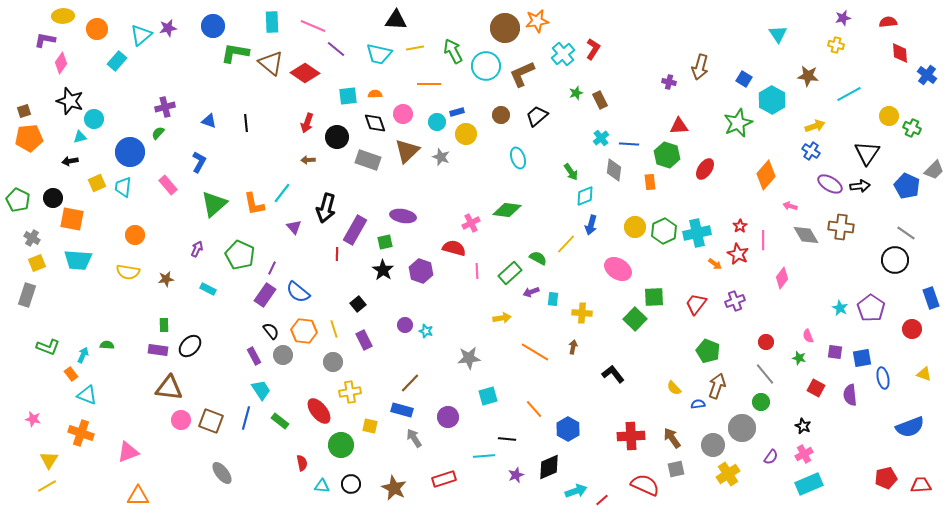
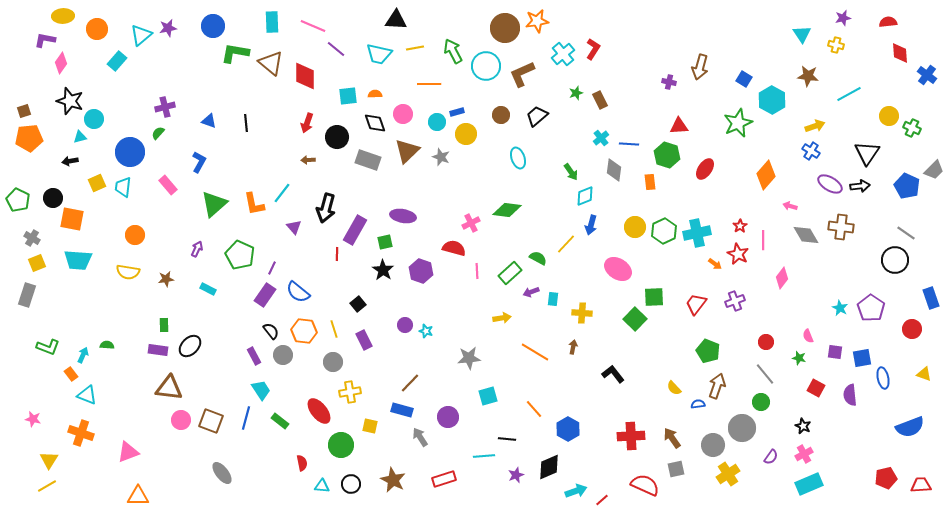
cyan triangle at (778, 34): moved 24 px right
red diamond at (305, 73): moved 3 px down; rotated 56 degrees clockwise
gray arrow at (414, 438): moved 6 px right, 1 px up
brown star at (394, 488): moved 1 px left, 8 px up
